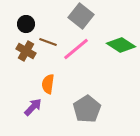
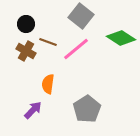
green diamond: moved 7 px up
purple arrow: moved 3 px down
